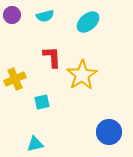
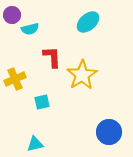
cyan semicircle: moved 15 px left, 13 px down
